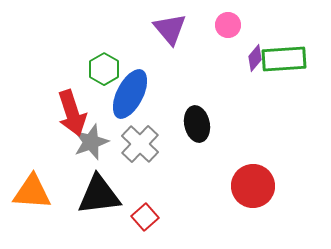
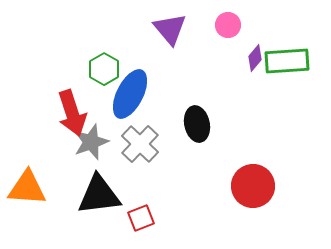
green rectangle: moved 3 px right, 2 px down
orange triangle: moved 5 px left, 4 px up
red square: moved 4 px left, 1 px down; rotated 20 degrees clockwise
